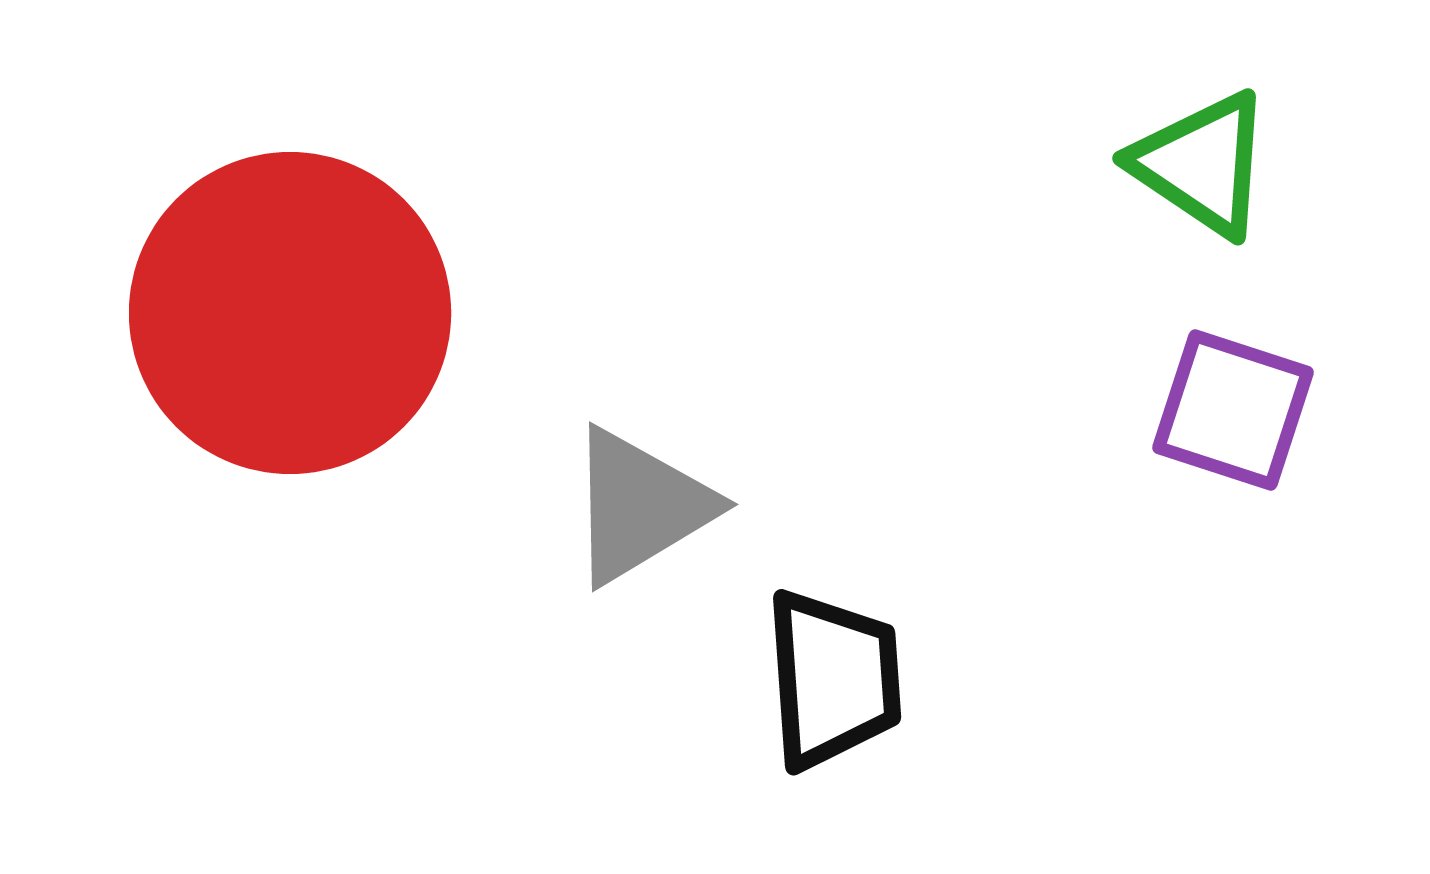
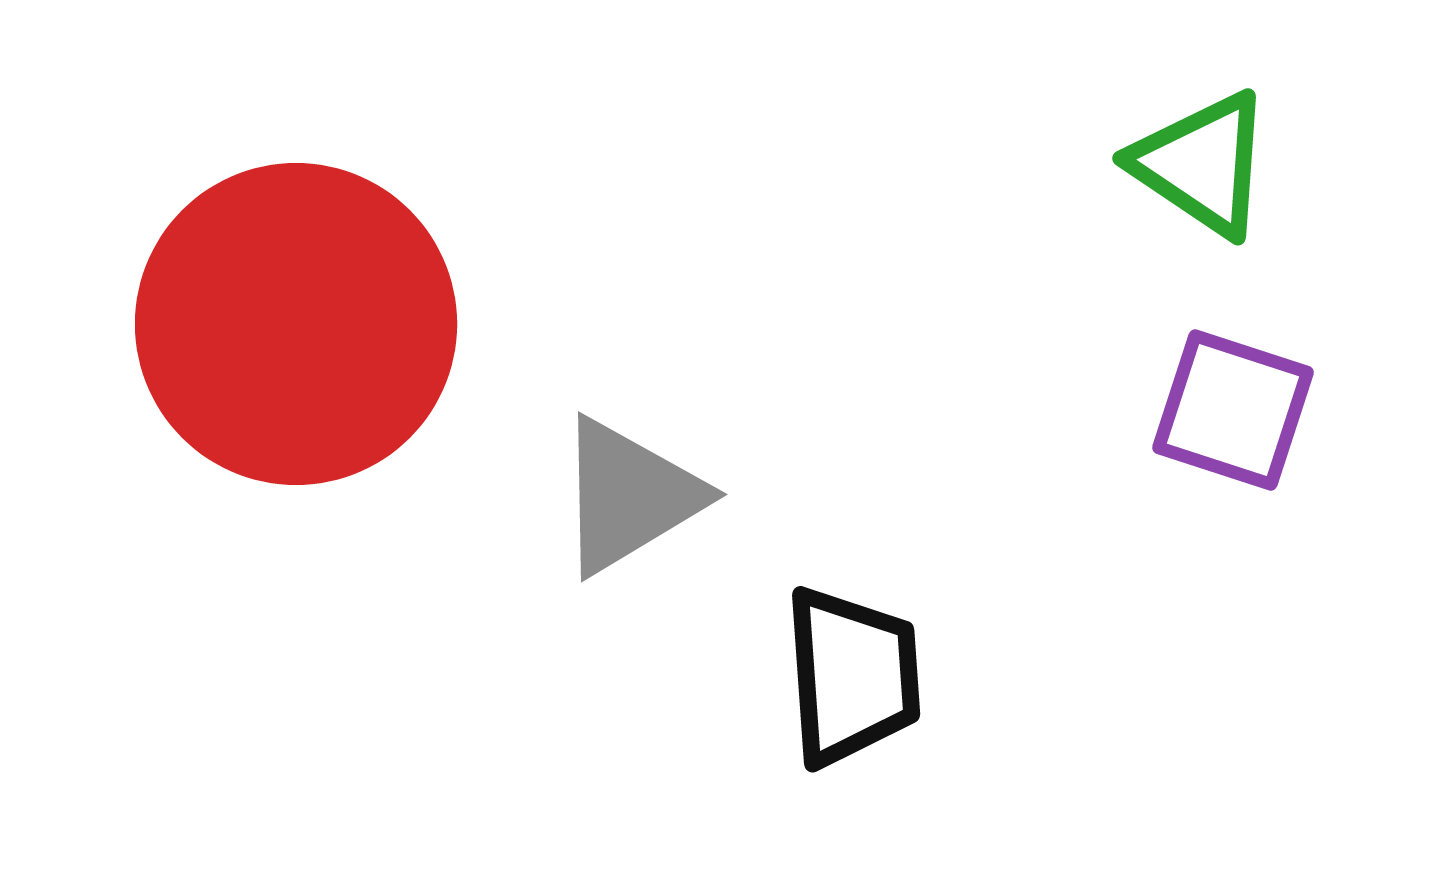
red circle: moved 6 px right, 11 px down
gray triangle: moved 11 px left, 10 px up
black trapezoid: moved 19 px right, 3 px up
